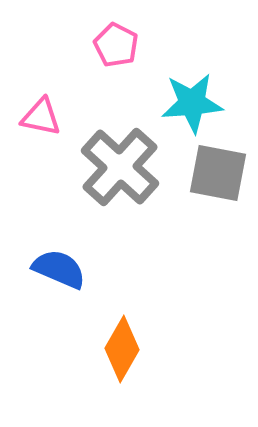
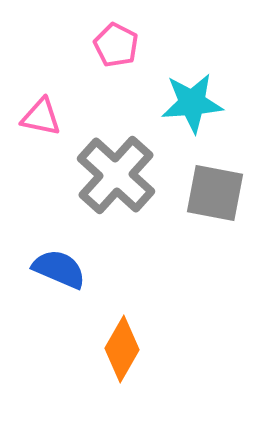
gray cross: moved 4 px left, 8 px down
gray square: moved 3 px left, 20 px down
